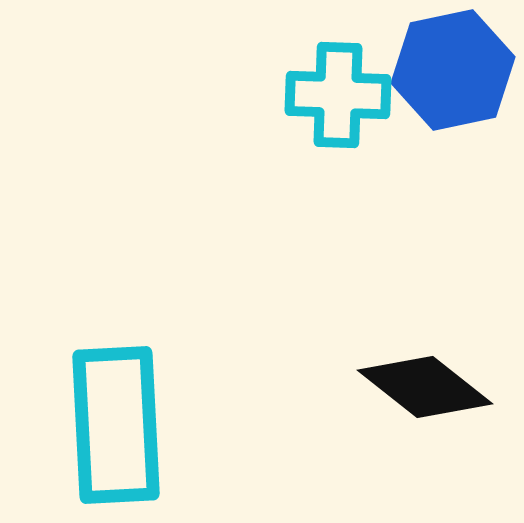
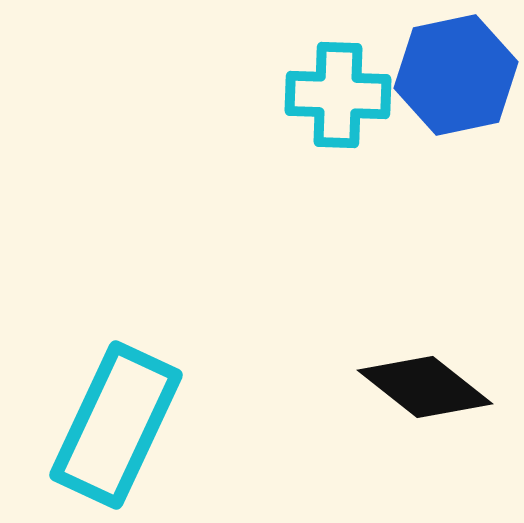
blue hexagon: moved 3 px right, 5 px down
cyan rectangle: rotated 28 degrees clockwise
